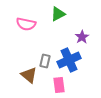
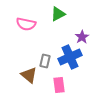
blue cross: moved 1 px right, 3 px up
